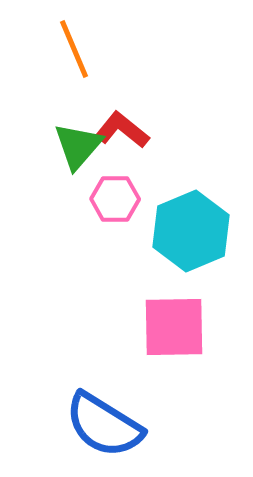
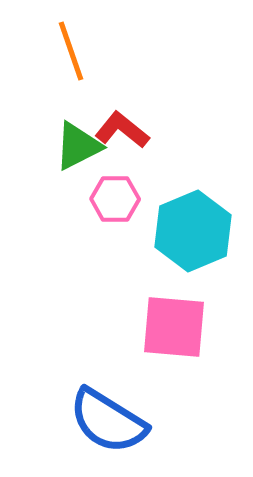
orange line: moved 3 px left, 2 px down; rotated 4 degrees clockwise
green triangle: rotated 22 degrees clockwise
cyan hexagon: moved 2 px right
pink square: rotated 6 degrees clockwise
blue semicircle: moved 4 px right, 4 px up
